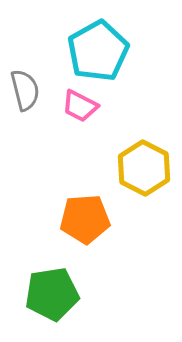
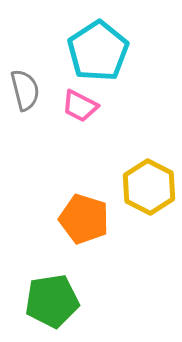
cyan pentagon: rotated 4 degrees counterclockwise
yellow hexagon: moved 5 px right, 19 px down
orange pentagon: moved 1 px left; rotated 21 degrees clockwise
green pentagon: moved 7 px down
